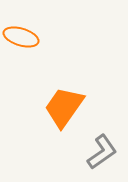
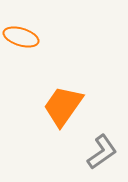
orange trapezoid: moved 1 px left, 1 px up
